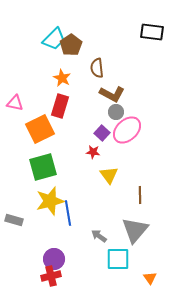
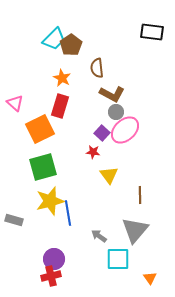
pink triangle: rotated 30 degrees clockwise
pink ellipse: moved 2 px left
